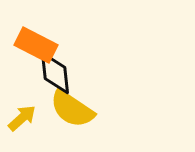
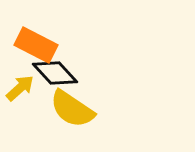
black diamond: rotated 36 degrees counterclockwise
yellow arrow: moved 2 px left, 30 px up
